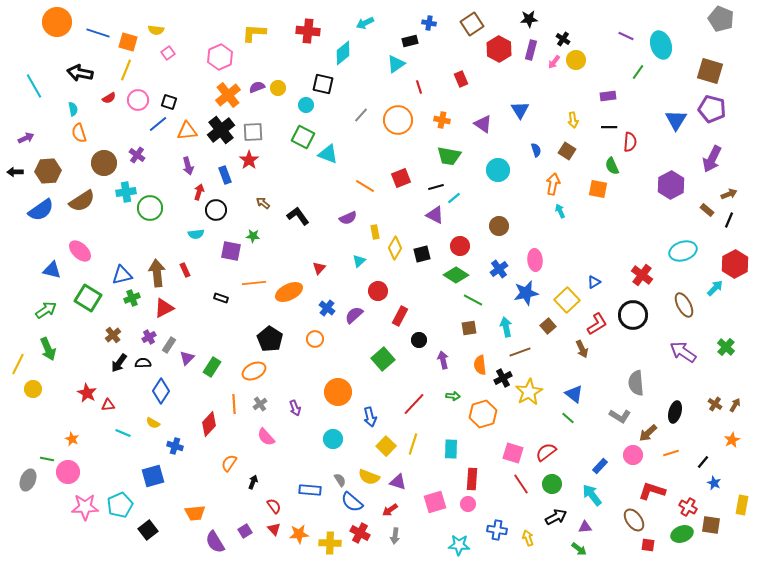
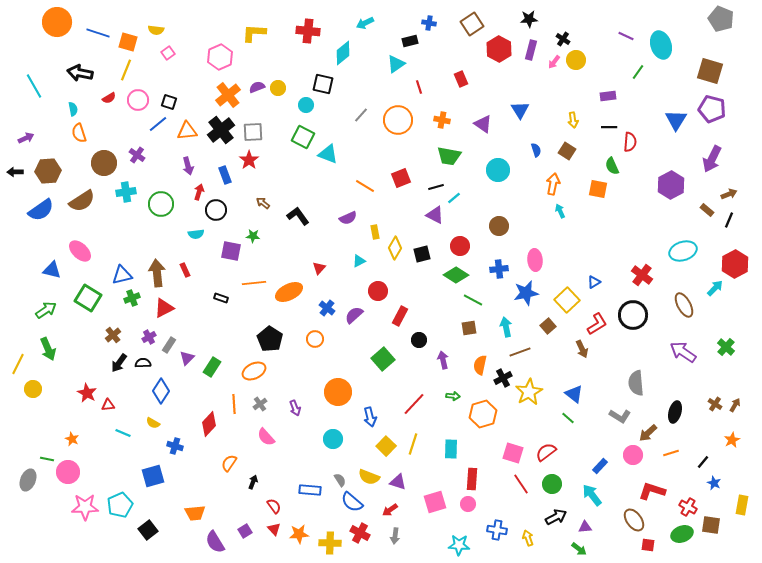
green circle at (150, 208): moved 11 px right, 4 px up
cyan triangle at (359, 261): rotated 16 degrees clockwise
blue cross at (499, 269): rotated 30 degrees clockwise
orange semicircle at (480, 365): rotated 18 degrees clockwise
